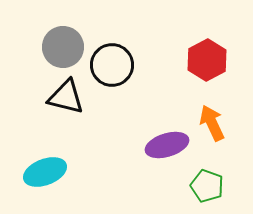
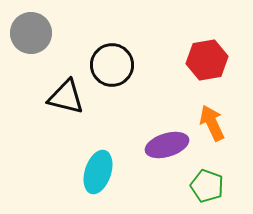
gray circle: moved 32 px left, 14 px up
red hexagon: rotated 18 degrees clockwise
cyan ellipse: moved 53 px right; rotated 51 degrees counterclockwise
